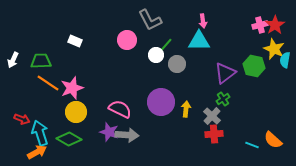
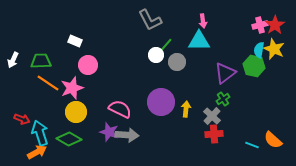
pink circle: moved 39 px left, 25 px down
cyan semicircle: moved 26 px left, 10 px up
gray circle: moved 2 px up
